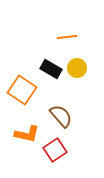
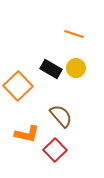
orange line: moved 7 px right, 3 px up; rotated 24 degrees clockwise
yellow circle: moved 1 px left
orange square: moved 4 px left, 4 px up; rotated 12 degrees clockwise
red square: rotated 10 degrees counterclockwise
